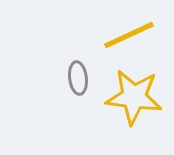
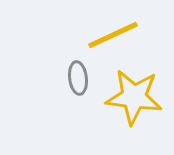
yellow line: moved 16 px left
